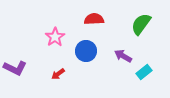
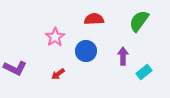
green semicircle: moved 2 px left, 3 px up
purple arrow: rotated 60 degrees clockwise
